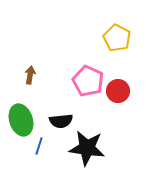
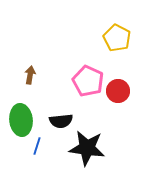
green ellipse: rotated 12 degrees clockwise
blue line: moved 2 px left
